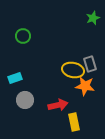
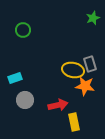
green circle: moved 6 px up
